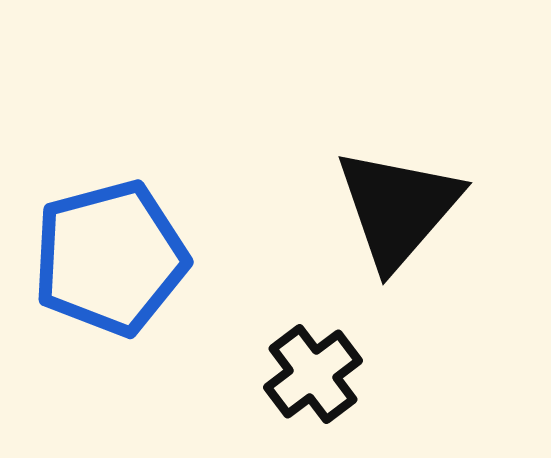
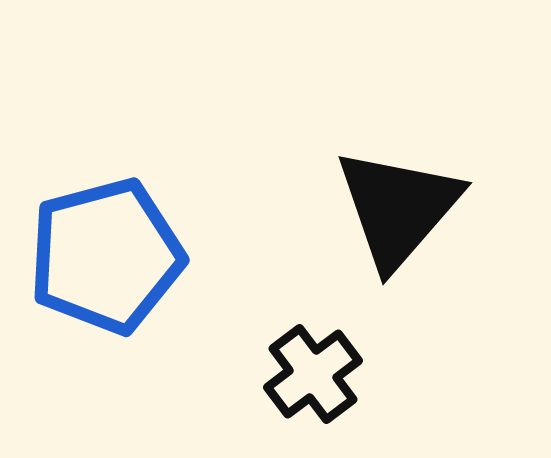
blue pentagon: moved 4 px left, 2 px up
